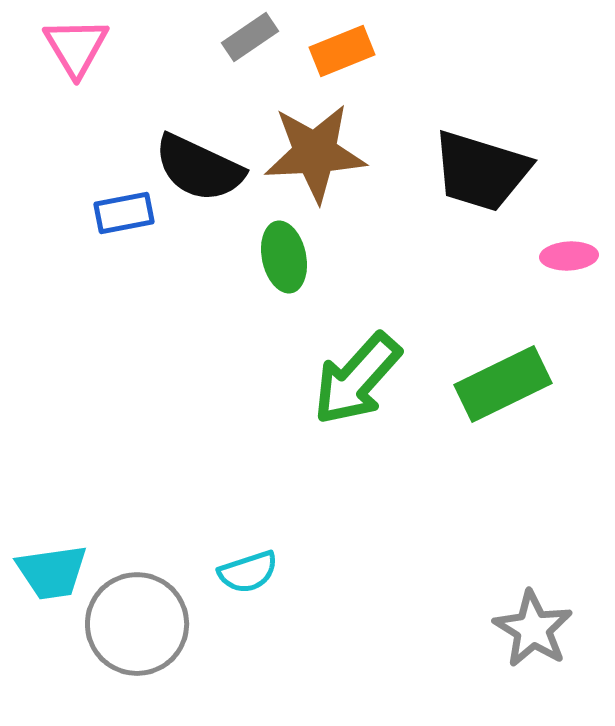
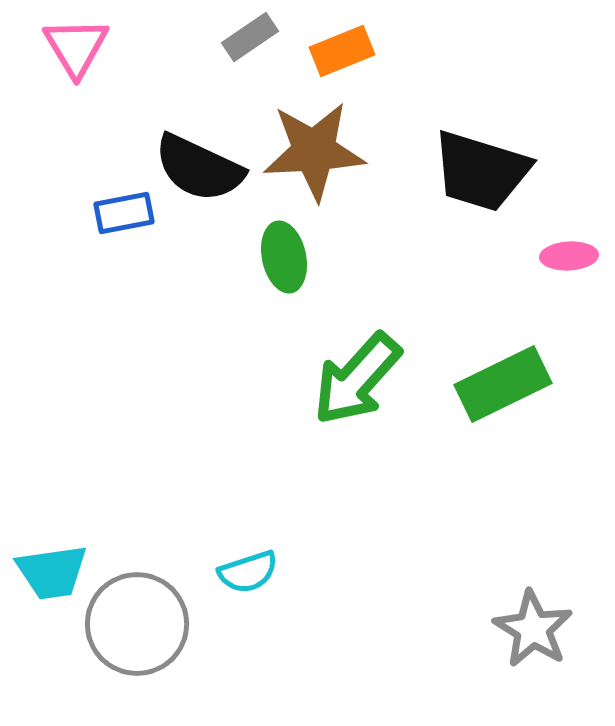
brown star: moved 1 px left, 2 px up
